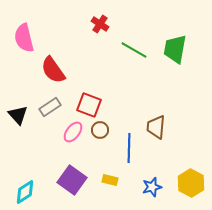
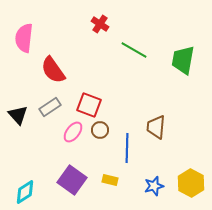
pink semicircle: rotated 20 degrees clockwise
green trapezoid: moved 8 px right, 11 px down
blue line: moved 2 px left
blue star: moved 2 px right, 1 px up
